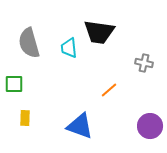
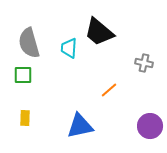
black trapezoid: rotated 32 degrees clockwise
cyan trapezoid: rotated 10 degrees clockwise
green square: moved 9 px right, 9 px up
blue triangle: rotated 32 degrees counterclockwise
